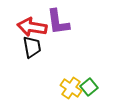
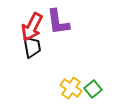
red arrow: rotated 72 degrees counterclockwise
green square: moved 4 px right, 2 px down
